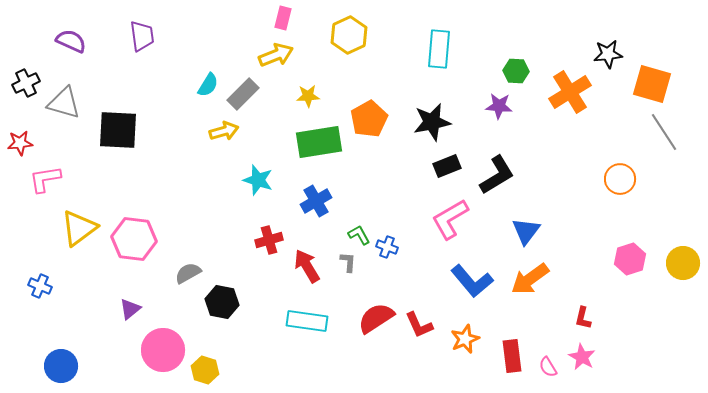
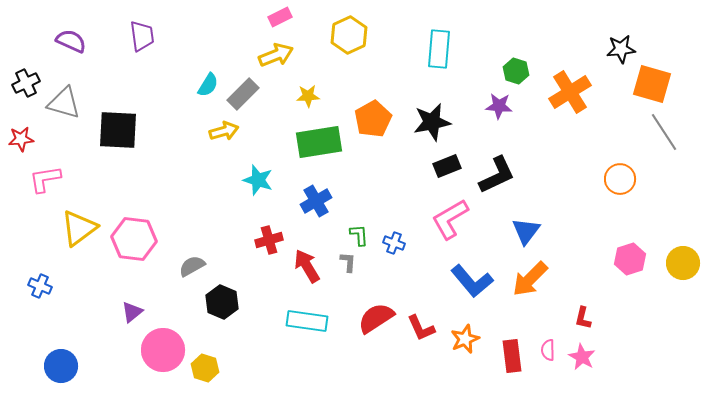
pink rectangle at (283, 18): moved 3 px left, 1 px up; rotated 50 degrees clockwise
black star at (608, 54): moved 13 px right, 5 px up
green hexagon at (516, 71): rotated 15 degrees clockwise
orange pentagon at (369, 119): moved 4 px right
red star at (20, 143): moved 1 px right, 4 px up
black L-shape at (497, 175): rotated 6 degrees clockwise
green L-shape at (359, 235): rotated 25 degrees clockwise
blue cross at (387, 247): moved 7 px right, 4 px up
gray semicircle at (188, 273): moved 4 px right, 7 px up
orange arrow at (530, 279): rotated 9 degrees counterclockwise
black hexagon at (222, 302): rotated 12 degrees clockwise
purple triangle at (130, 309): moved 2 px right, 3 px down
red L-shape at (419, 325): moved 2 px right, 3 px down
pink semicircle at (548, 367): moved 17 px up; rotated 30 degrees clockwise
yellow hexagon at (205, 370): moved 2 px up
